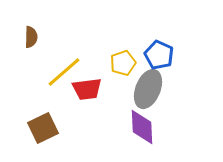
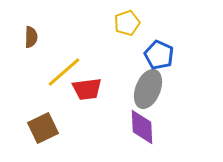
yellow pentagon: moved 4 px right, 40 px up
